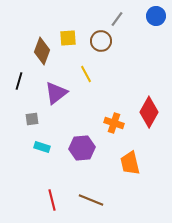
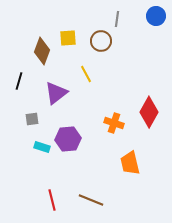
gray line: rotated 28 degrees counterclockwise
purple hexagon: moved 14 px left, 9 px up
